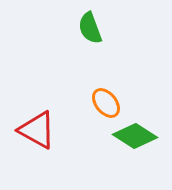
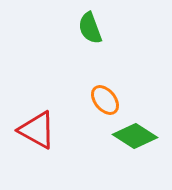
orange ellipse: moved 1 px left, 3 px up
